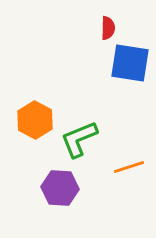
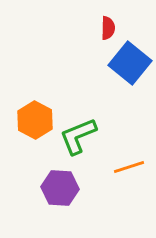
blue square: rotated 30 degrees clockwise
green L-shape: moved 1 px left, 3 px up
